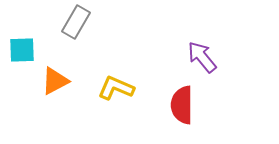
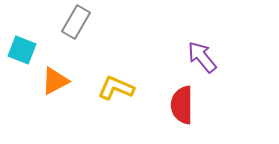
cyan square: rotated 24 degrees clockwise
